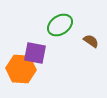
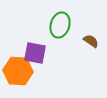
green ellipse: rotated 40 degrees counterclockwise
orange hexagon: moved 3 px left, 2 px down
